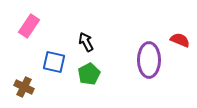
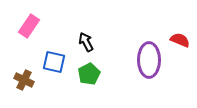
brown cross: moved 7 px up
